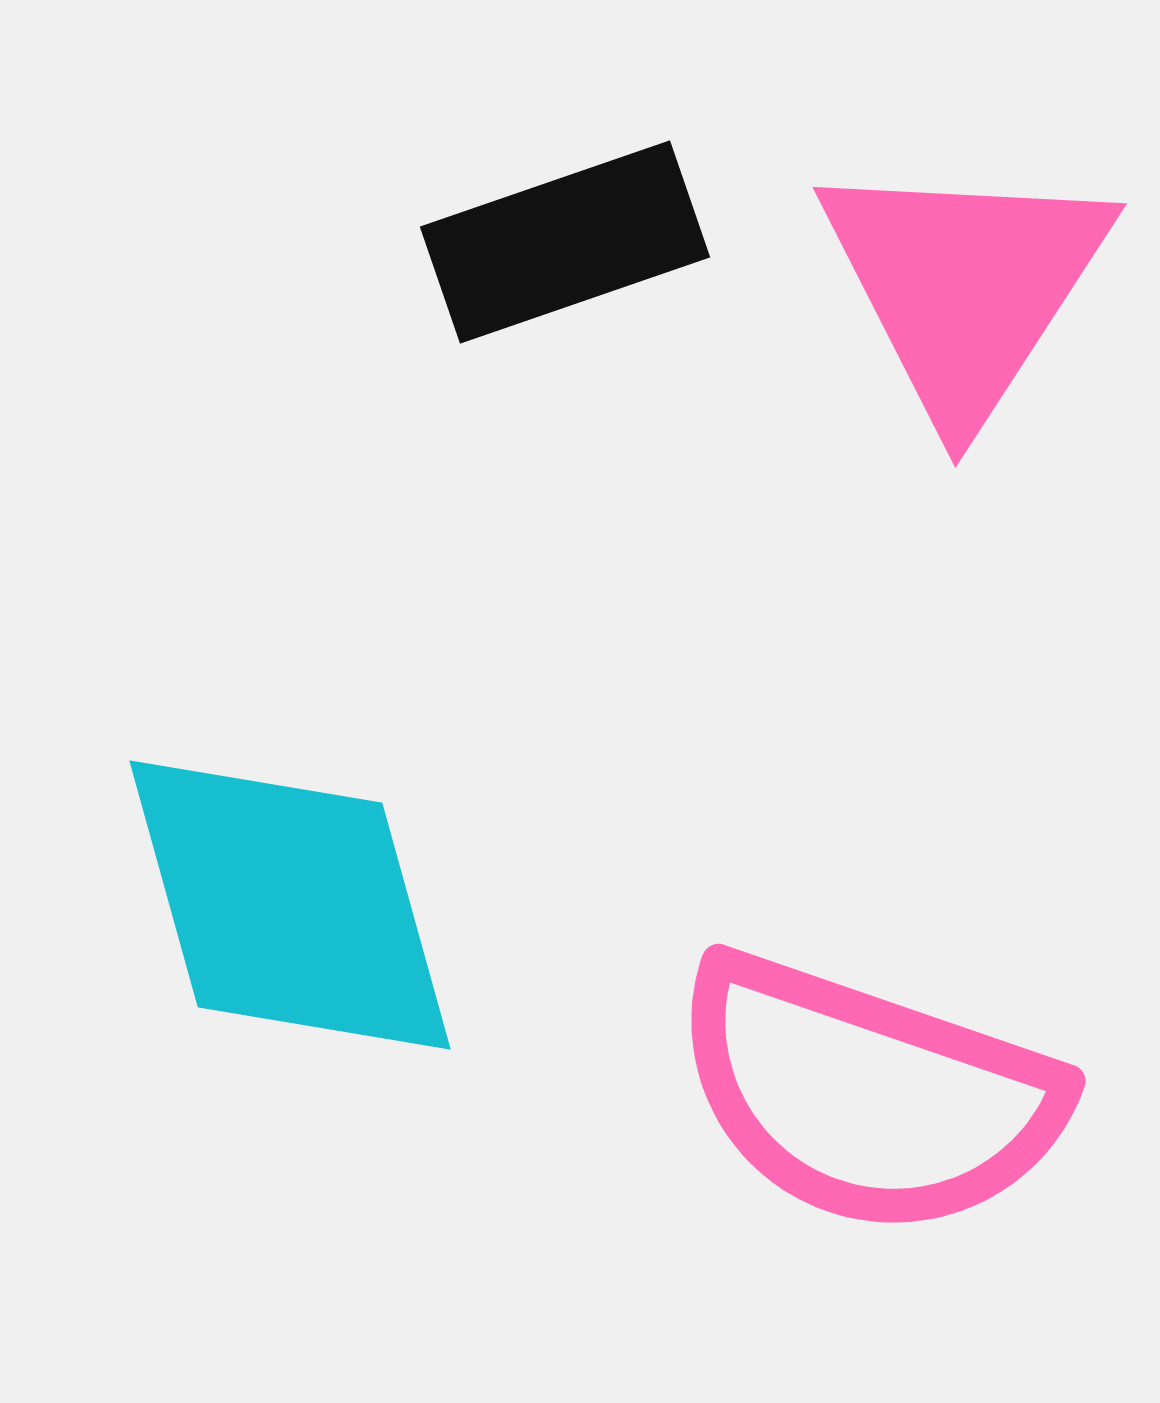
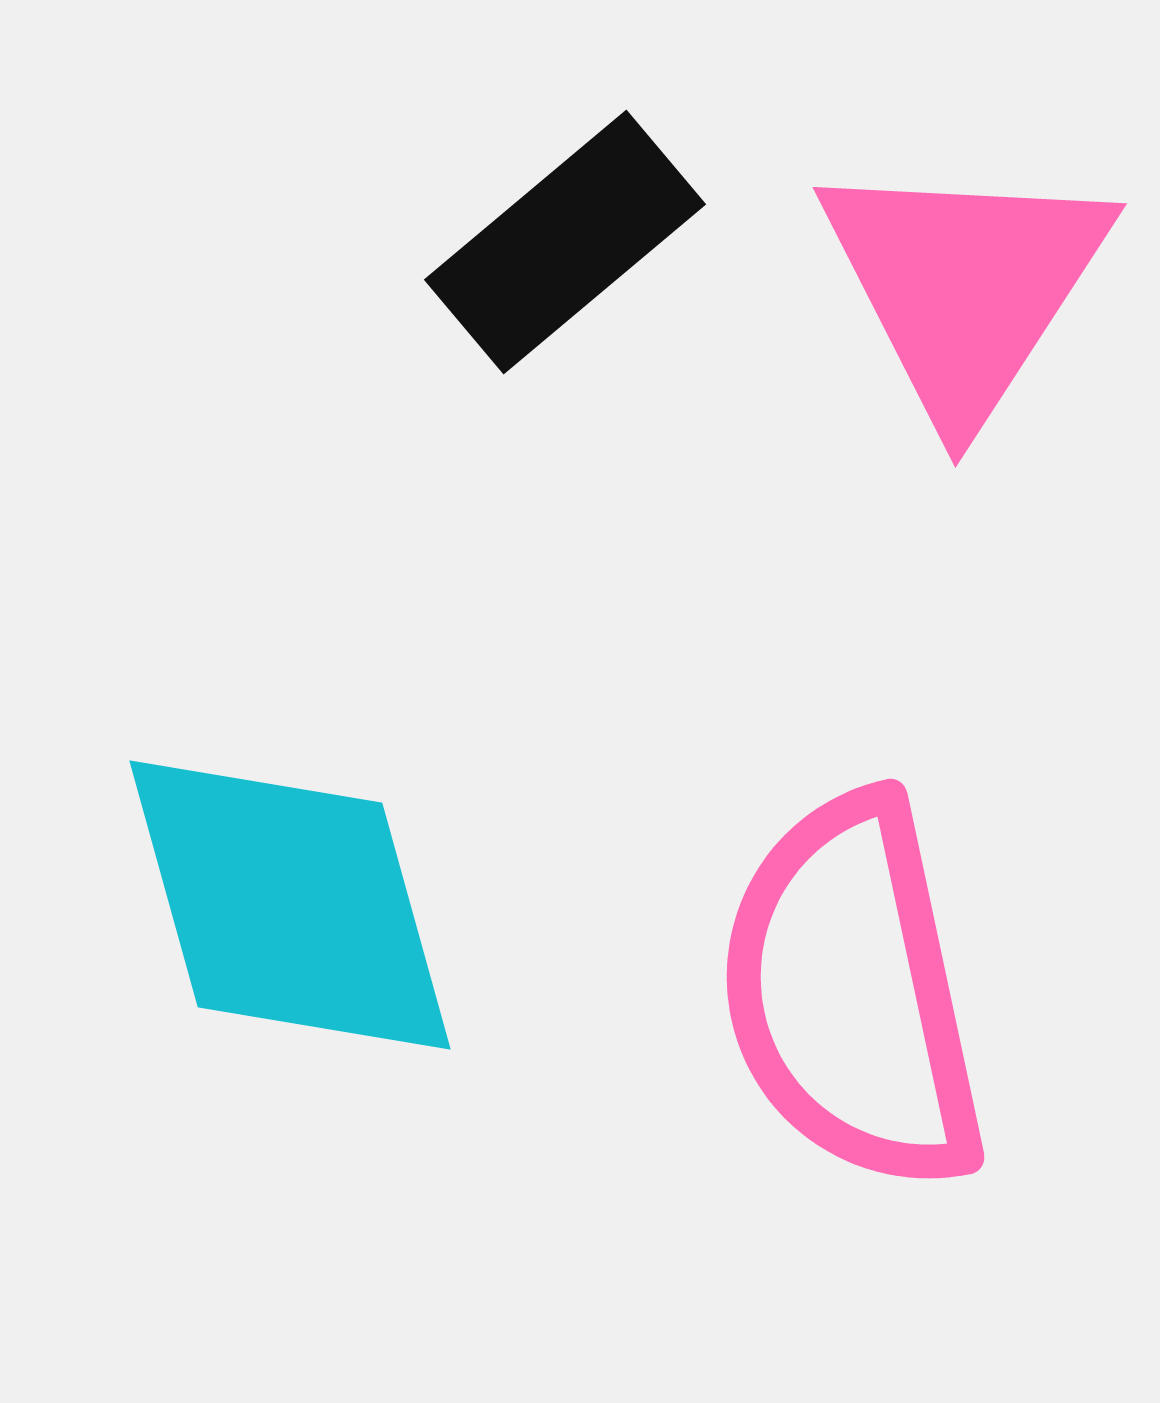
black rectangle: rotated 21 degrees counterclockwise
pink semicircle: moved 16 px left, 102 px up; rotated 59 degrees clockwise
